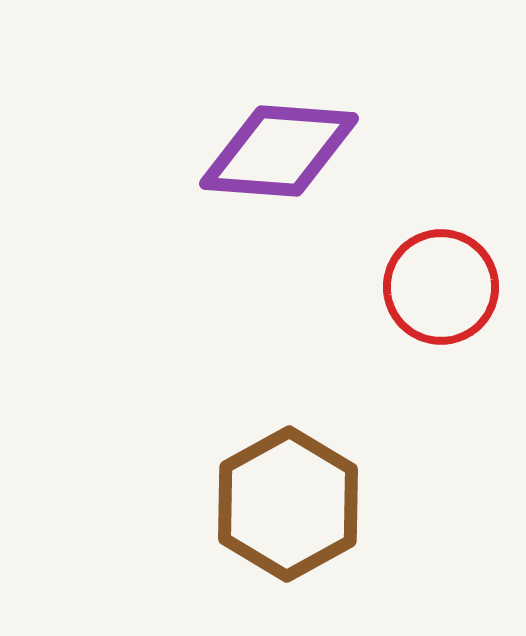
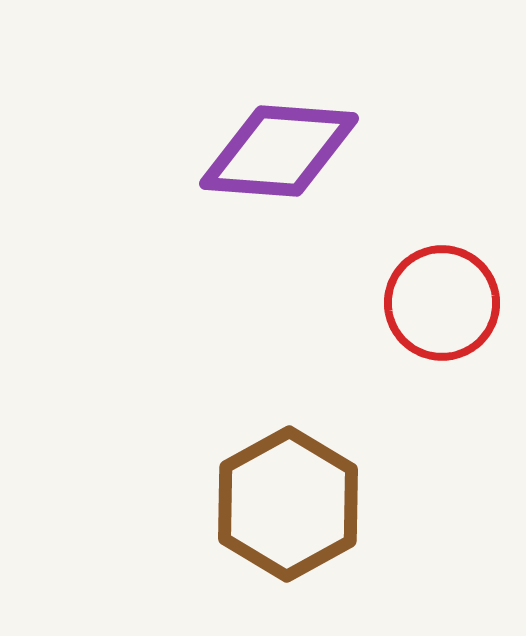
red circle: moved 1 px right, 16 px down
